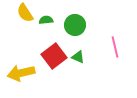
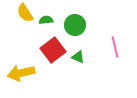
red square: moved 1 px left, 6 px up
